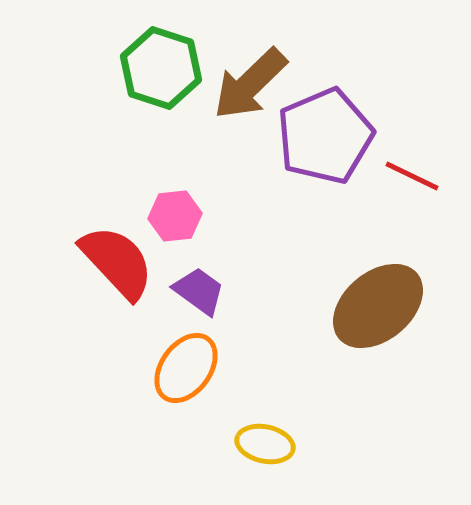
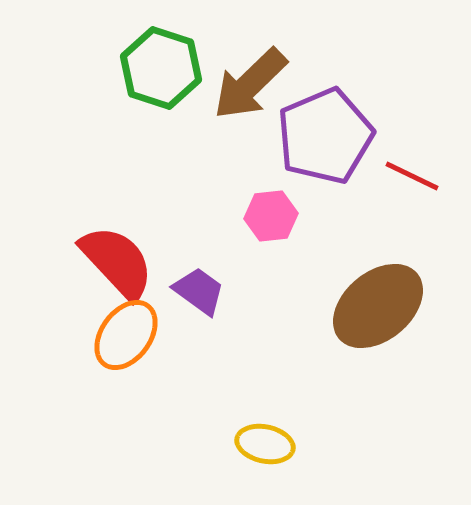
pink hexagon: moved 96 px right
orange ellipse: moved 60 px left, 33 px up
